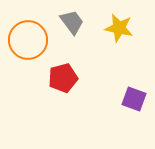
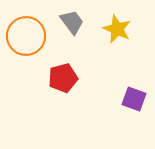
yellow star: moved 2 px left, 1 px down; rotated 12 degrees clockwise
orange circle: moved 2 px left, 4 px up
